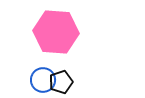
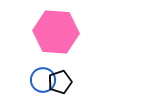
black pentagon: moved 1 px left
